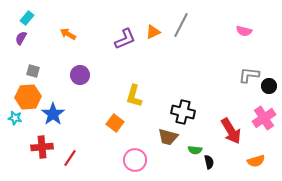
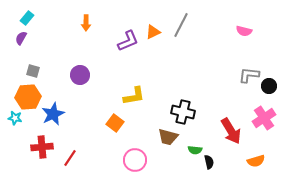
orange arrow: moved 18 px right, 11 px up; rotated 119 degrees counterclockwise
purple L-shape: moved 3 px right, 2 px down
yellow L-shape: rotated 115 degrees counterclockwise
blue star: rotated 10 degrees clockwise
